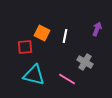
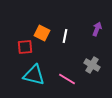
gray cross: moved 7 px right, 3 px down
